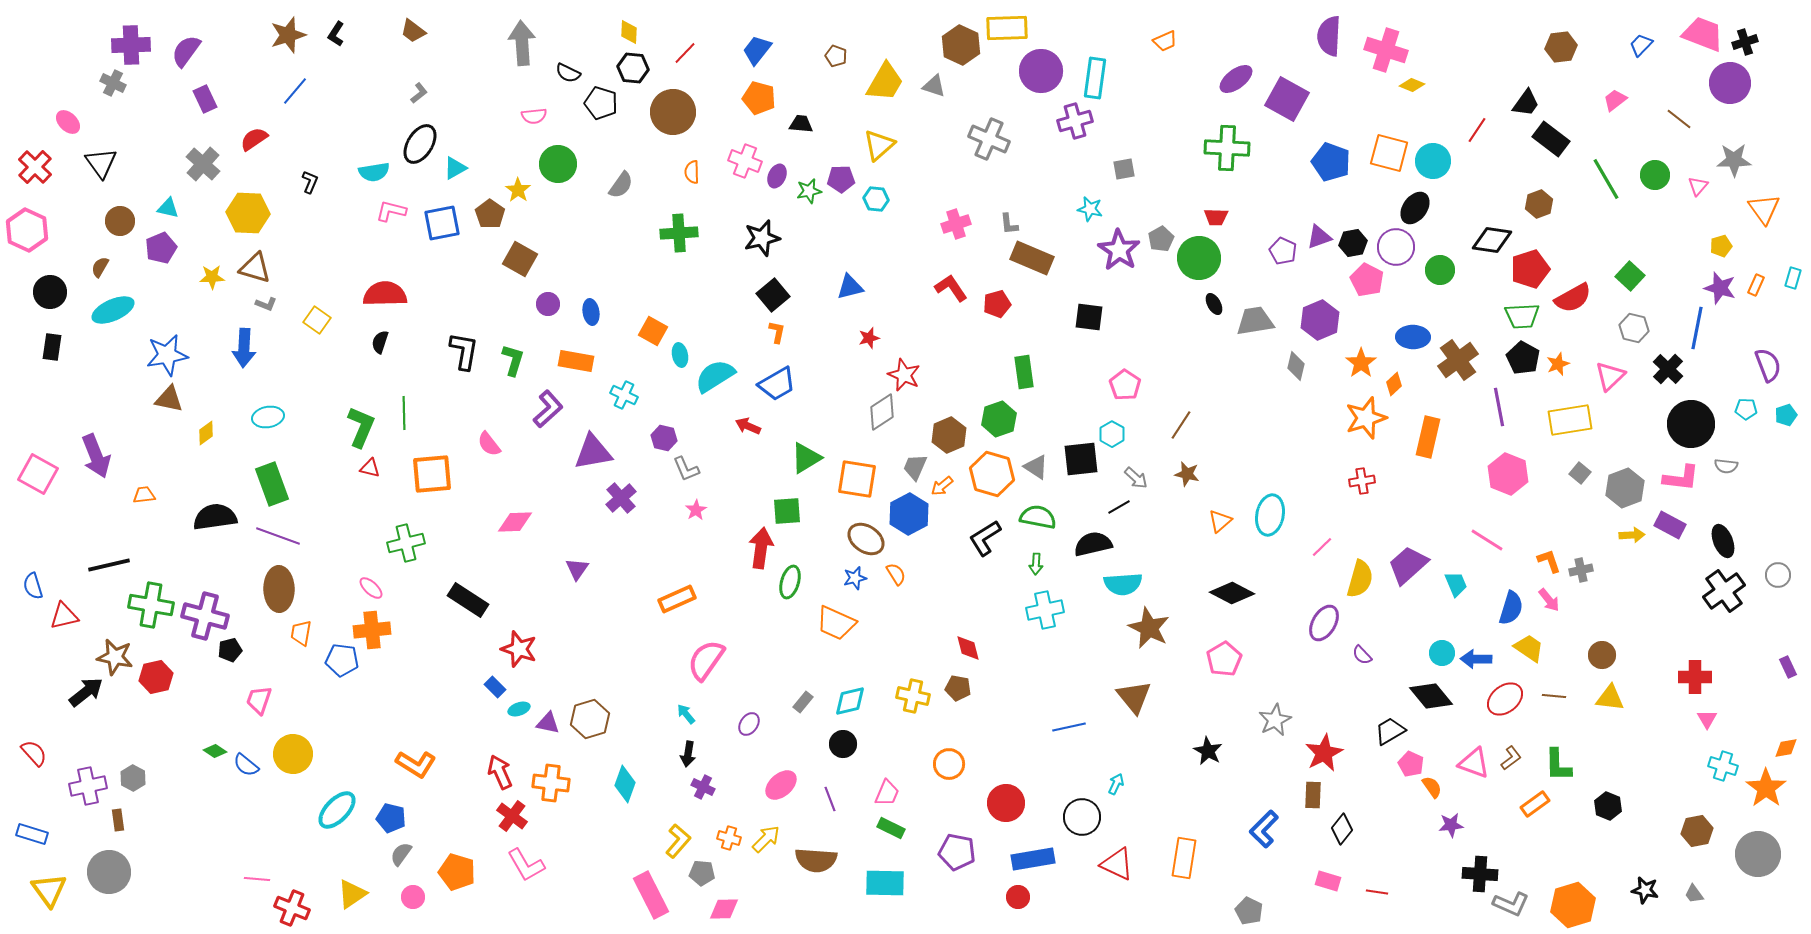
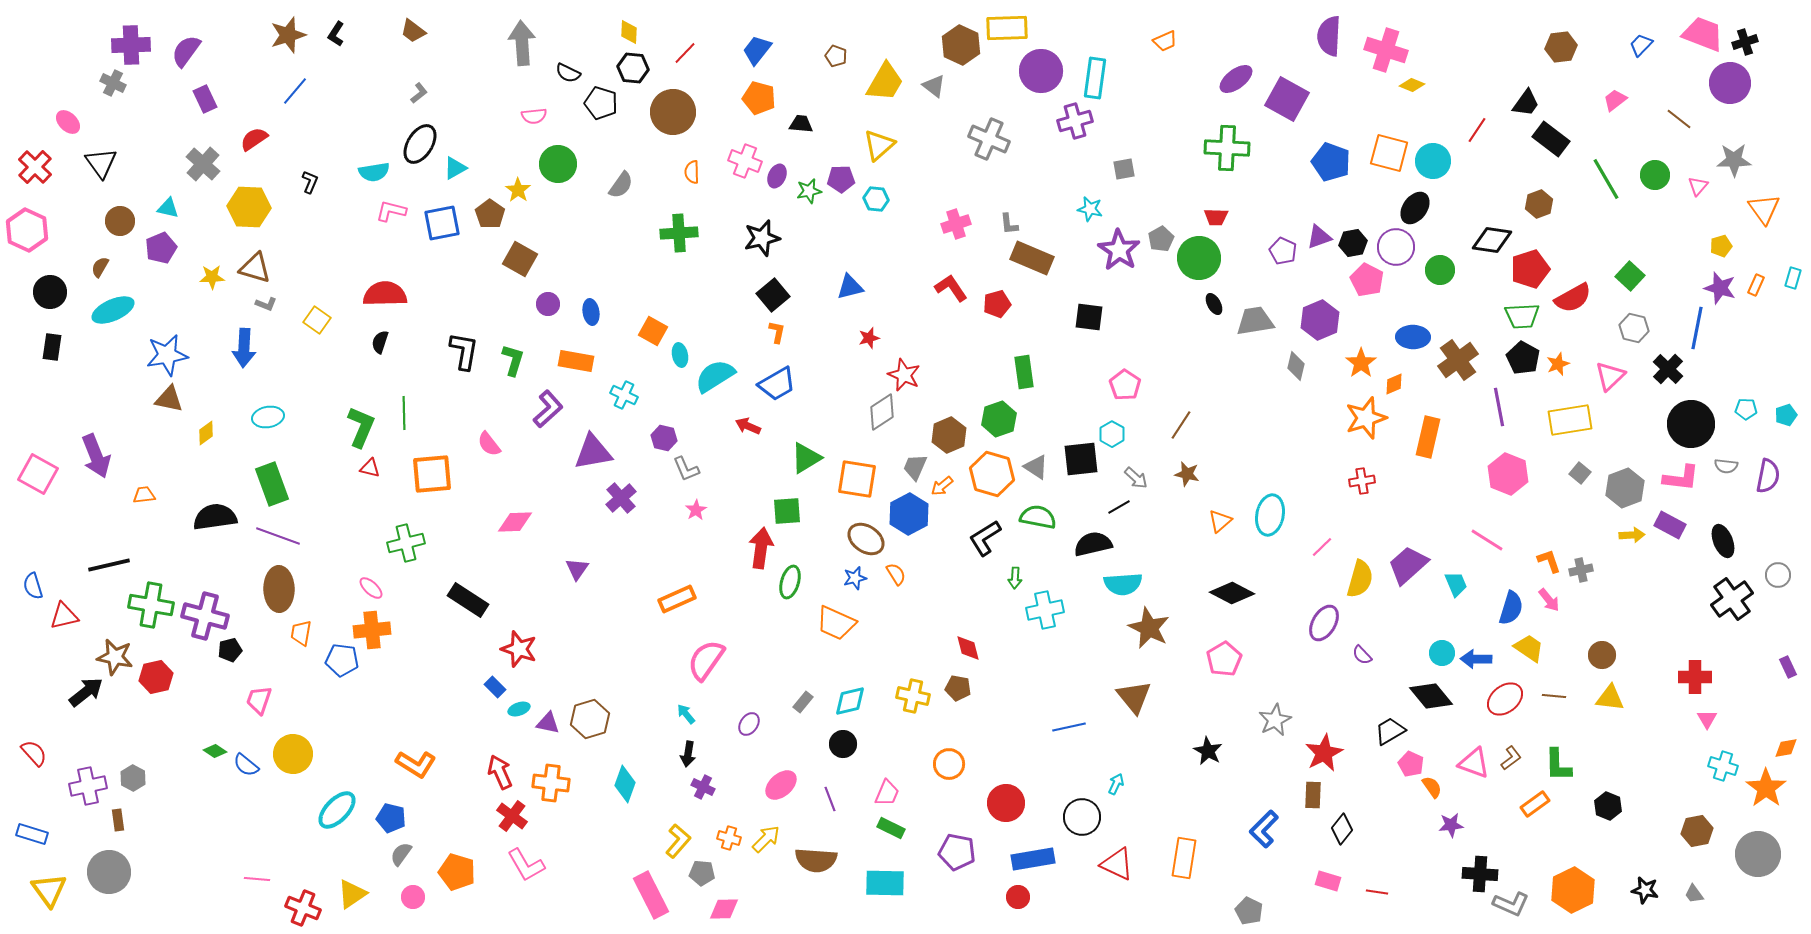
gray triangle at (934, 86): rotated 20 degrees clockwise
yellow hexagon at (248, 213): moved 1 px right, 6 px up
purple semicircle at (1768, 365): moved 111 px down; rotated 32 degrees clockwise
orange diamond at (1394, 384): rotated 20 degrees clockwise
green arrow at (1036, 564): moved 21 px left, 14 px down
black cross at (1724, 591): moved 8 px right, 8 px down
orange hexagon at (1573, 905): moved 15 px up; rotated 9 degrees counterclockwise
red cross at (292, 908): moved 11 px right
